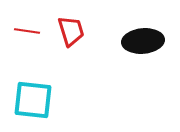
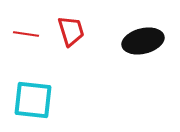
red line: moved 1 px left, 3 px down
black ellipse: rotated 9 degrees counterclockwise
